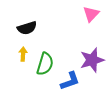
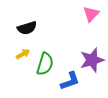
yellow arrow: rotated 56 degrees clockwise
